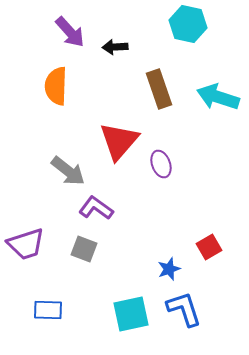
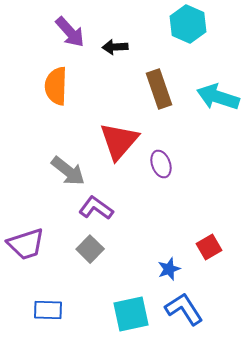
cyan hexagon: rotated 12 degrees clockwise
gray square: moved 6 px right; rotated 24 degrees clockwise
blue L-shape: rotated 15 degrees counterclockwise
